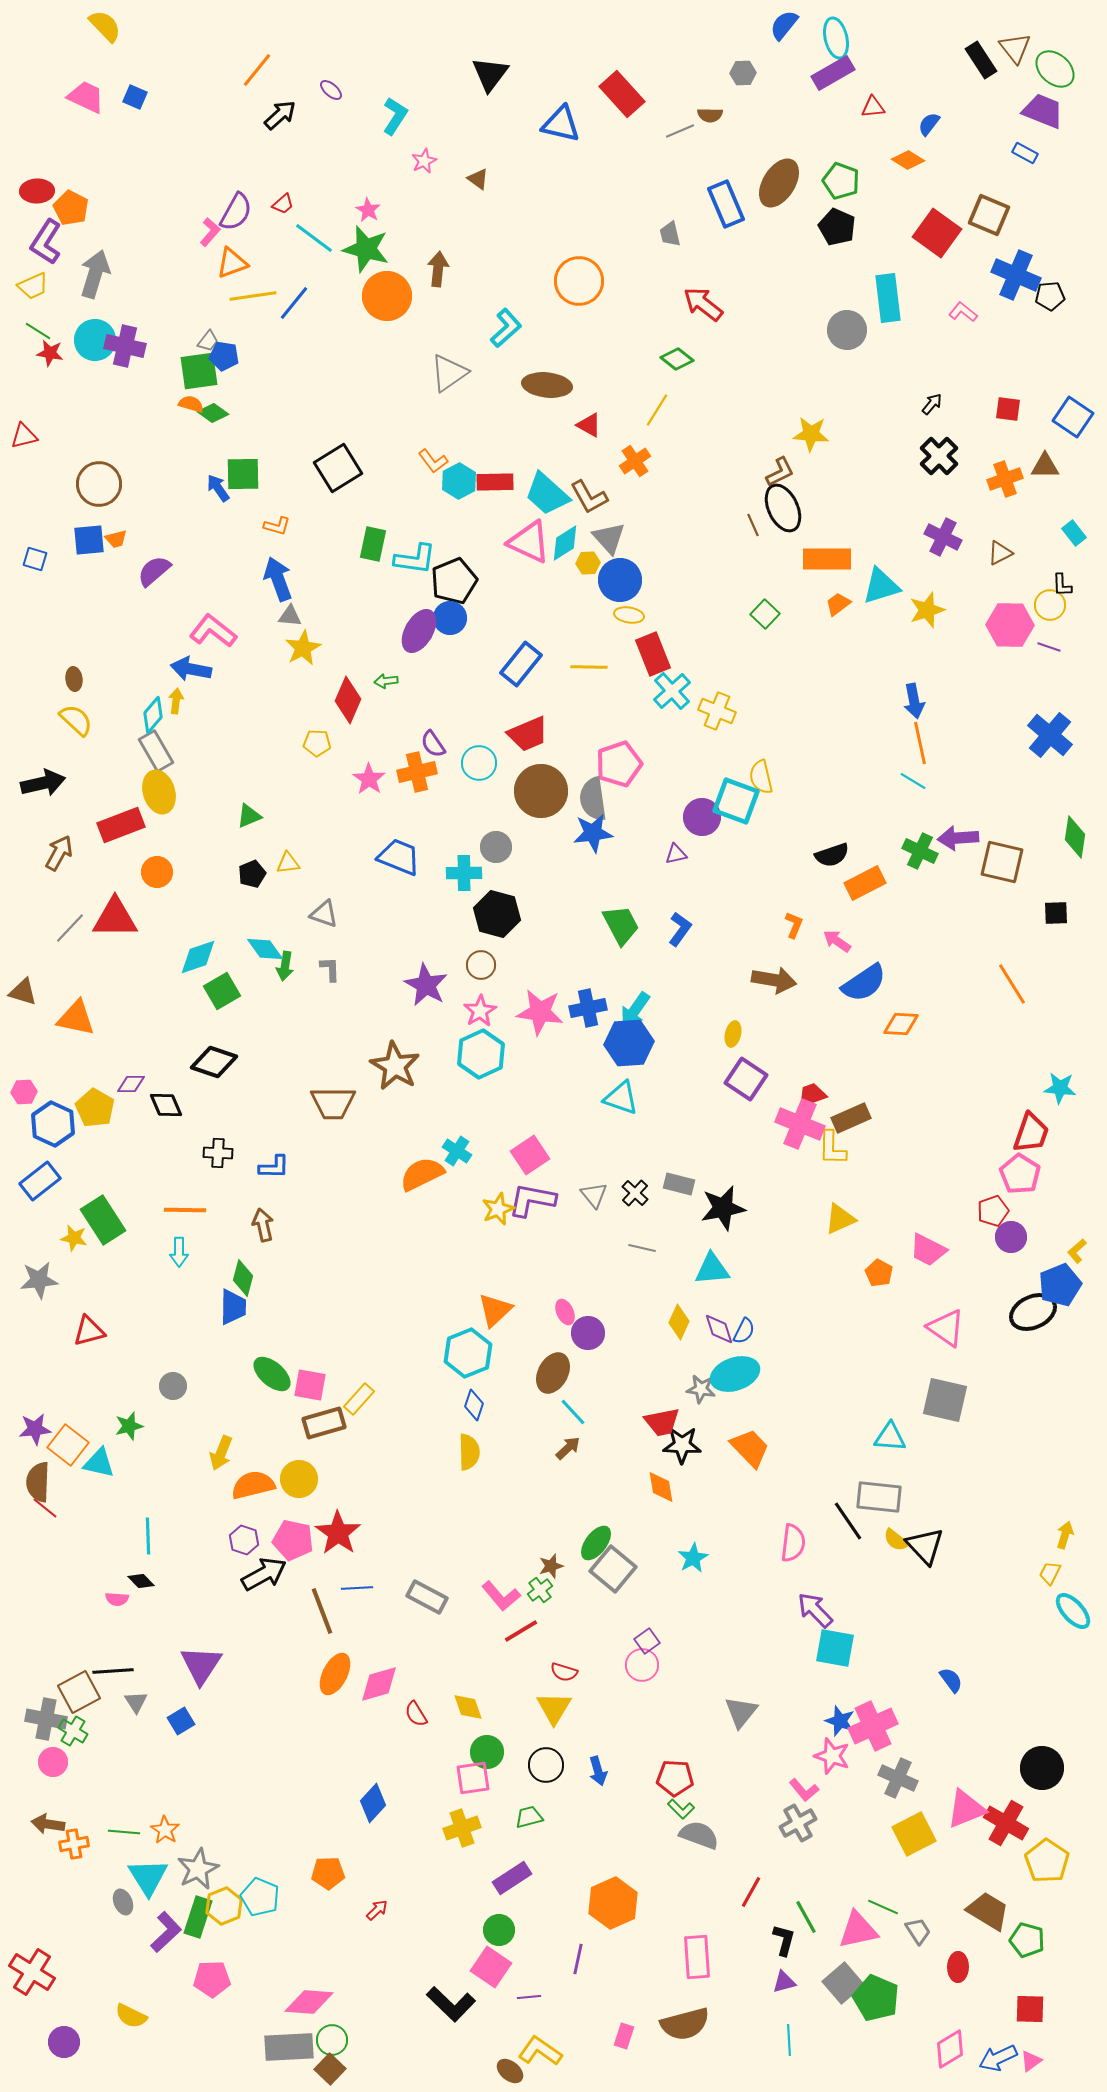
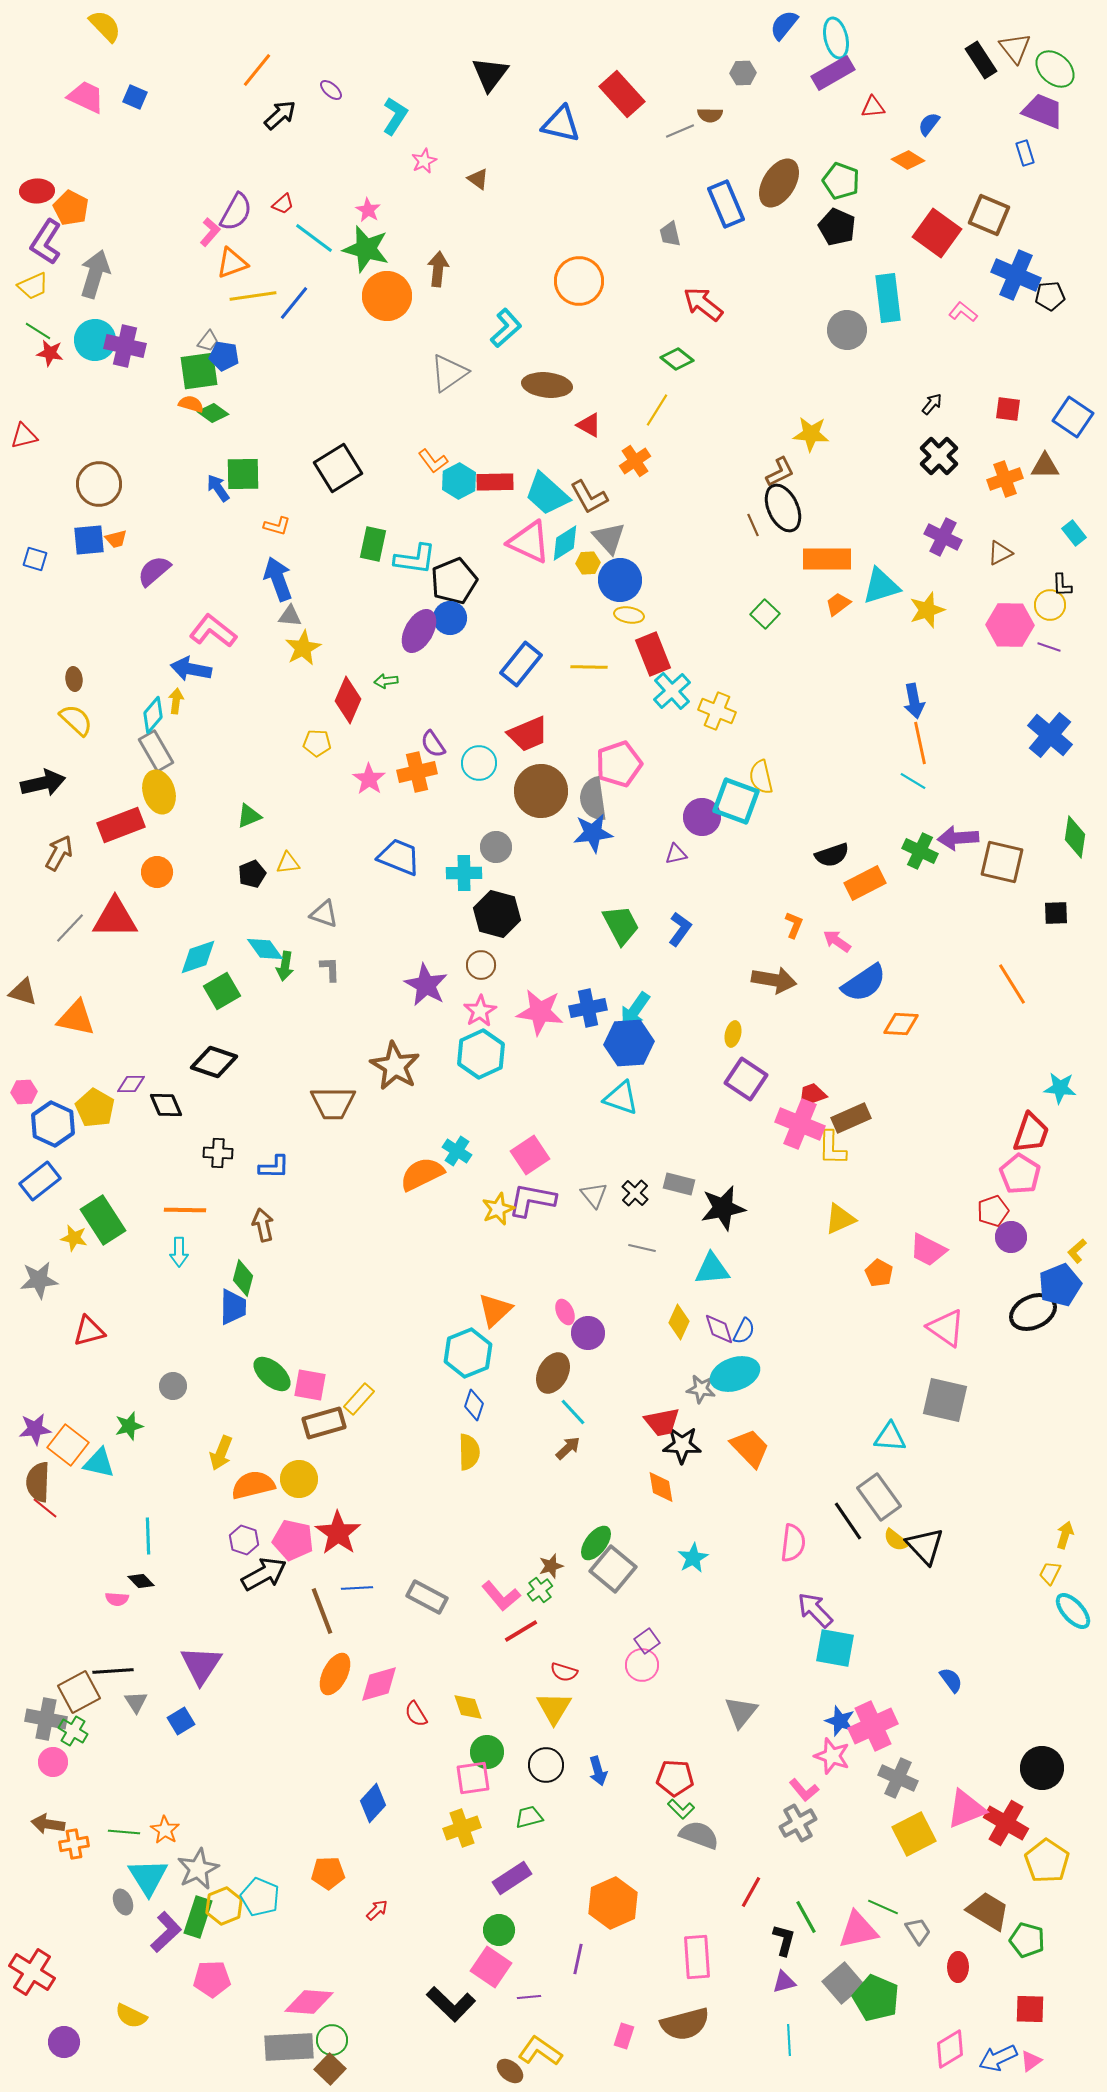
blue rectangle at (1025, 153): rotated 45 degrees clockwise
gray rectangle at (879, 1497): rotated 48 degrees clockwise
